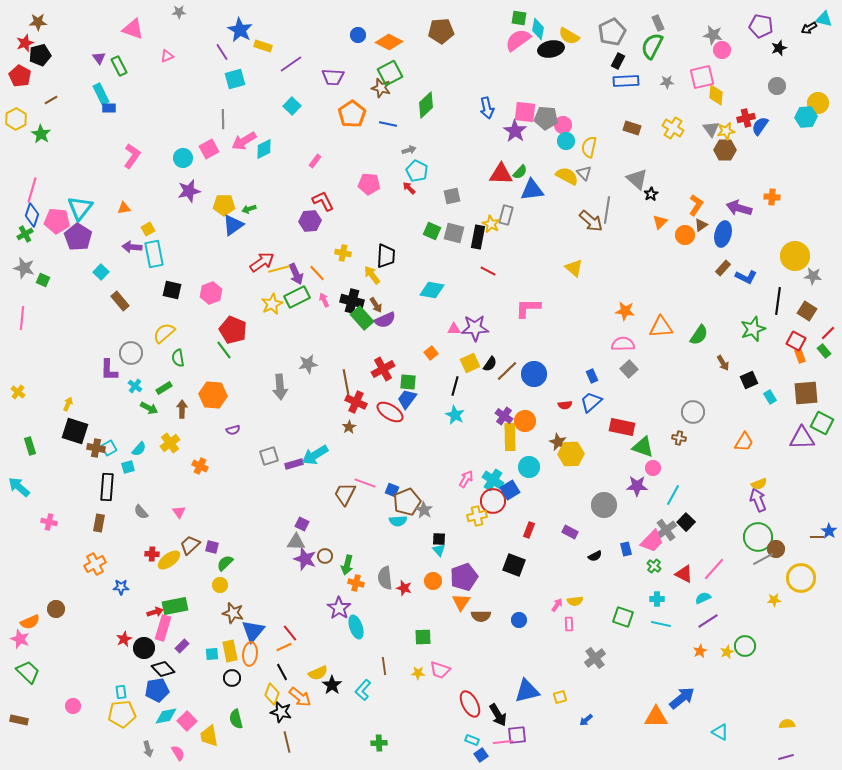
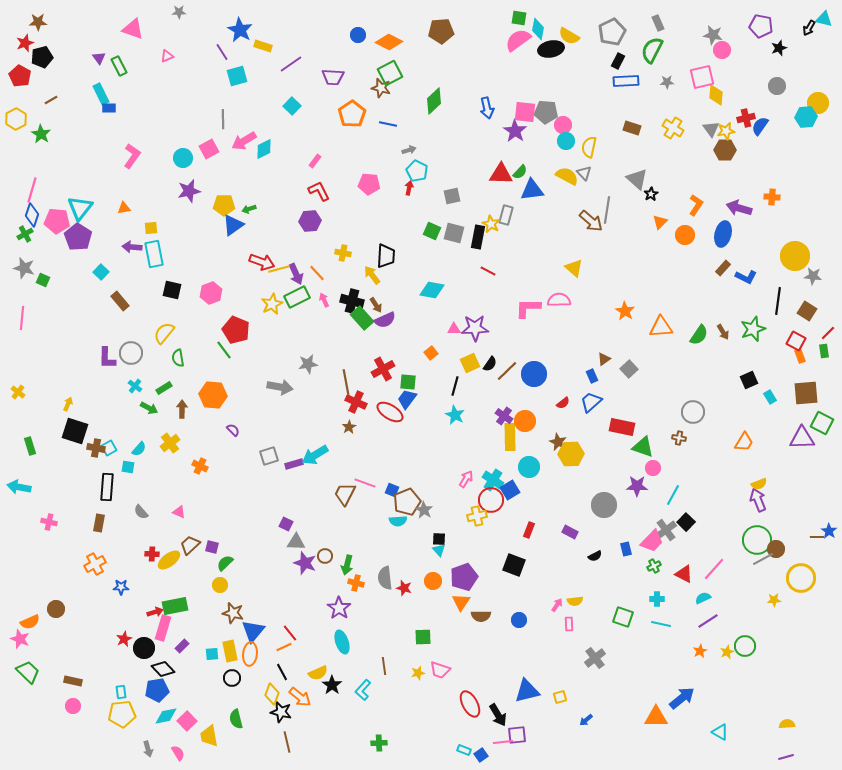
black arrow at (809, 28): rotated 28 degrees counterclockwise
green semicircle at (652, 46): moved 4 px down
black pentagon at (40, 55): moved 2 px right, 2 px down
cyan square at (235, 79): moved 2 px right, 3 px up
green diamond at (426, 105): moved 8 px right, 4 px up
gray pentagon at (546, 118): moved 6 px up
red arrow at (409, 188): rotated 56 degrees clockwise
red L-shape at (323, 201): moved 4 px left, 10 px up
brown triangle at (701, 225): moved 97 px left, 134 px down
yellow square at (148, 229): moved 3 px right, 1 px up; rotated 24 degrees clockwise
red arrow at (262, 262): rotated 55 degrees clockwise
orange star at (625, 311): rotated 24 degrees clockwise
red pentagon at (233, 330): moved 3 px right
yellow semicircle at (164, 333): rotated 10 degrees counterclockwise
pink semicircle at (623, 344): moved 64 px left, 44 px up
green rectangle at (824, 351): rotated 32 degrees clockwise
brown arrow at (723, 363): moved 31 px up
purple L-shape at (109, 370): moved 2 px left, 12 px up
gray arrow at (280, 387): rotated 75 degrees counterclockwise
red semicircle at (565, 405): moved 2 px left, 2 px up; rotated 32 degrees counterclockwise
purple semicircle at (233, 430): rotated 120 degrees counterclockwise
cyan square at (128, 467): rotated 24 degrees clockwise
cyan arrow at (19, 487): rotated 30 degrees counterclockwise
red circle at (493, 501): moved 2 px left, 1 px up
pink triangle at (179, 512): rotated 32 degrees counterclockwise
purple square at (302, 524): moved 16 px left
green circle at (758, 537): moved 1 px left, 3 px down
purple star at (305, 559): moved 4 px down
green cross at (654, 566): rotated 24 degrees clockwise
cyan ellipse at (356, 627): moved 14 px left, 15 px down
yellow star at (418, 673): rotated 16 degrees counterclockwise
brown rectangle at (19, 720): moved 54 px right, 39 px up
cyan rectangle at (472, 740): moved 8 px left, 10 px down
